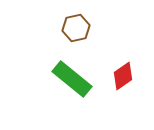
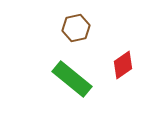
red diamond: moved 11 px up
